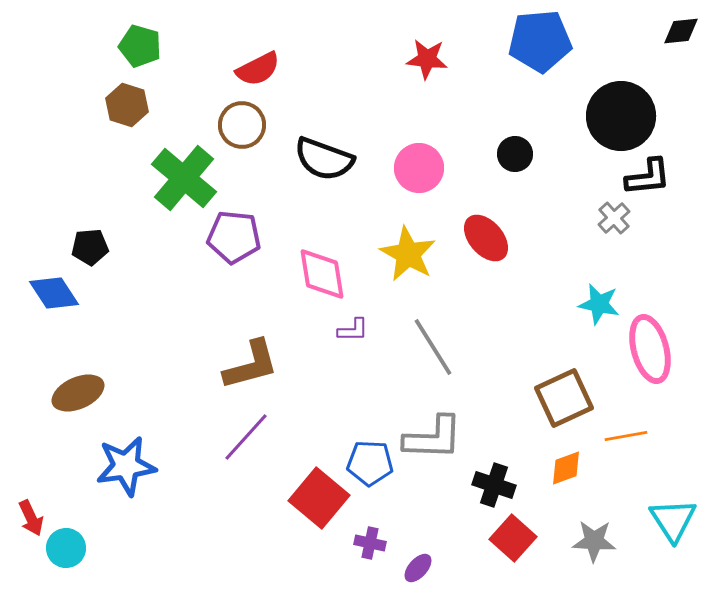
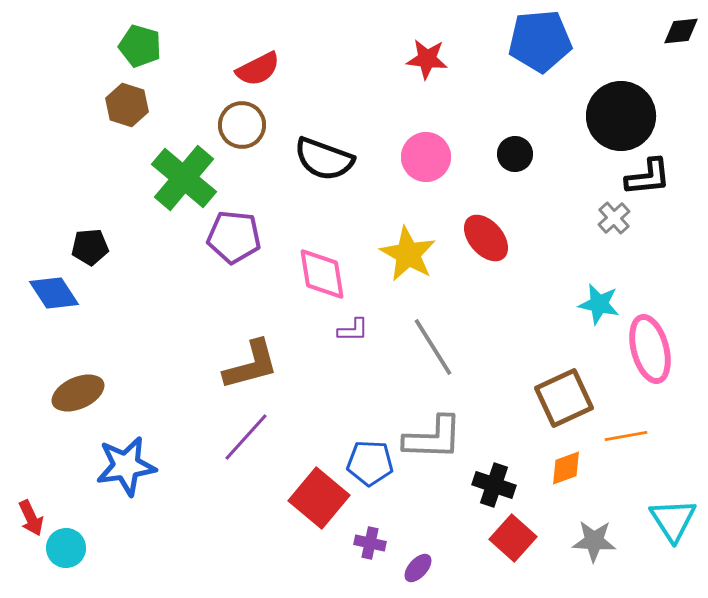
pink circle at (419, 168): moved 7 px right, 11 px up
